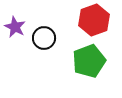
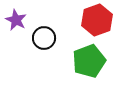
red hexagon: moved 3 px right
purple star: moved 1 px right, 7 px up
